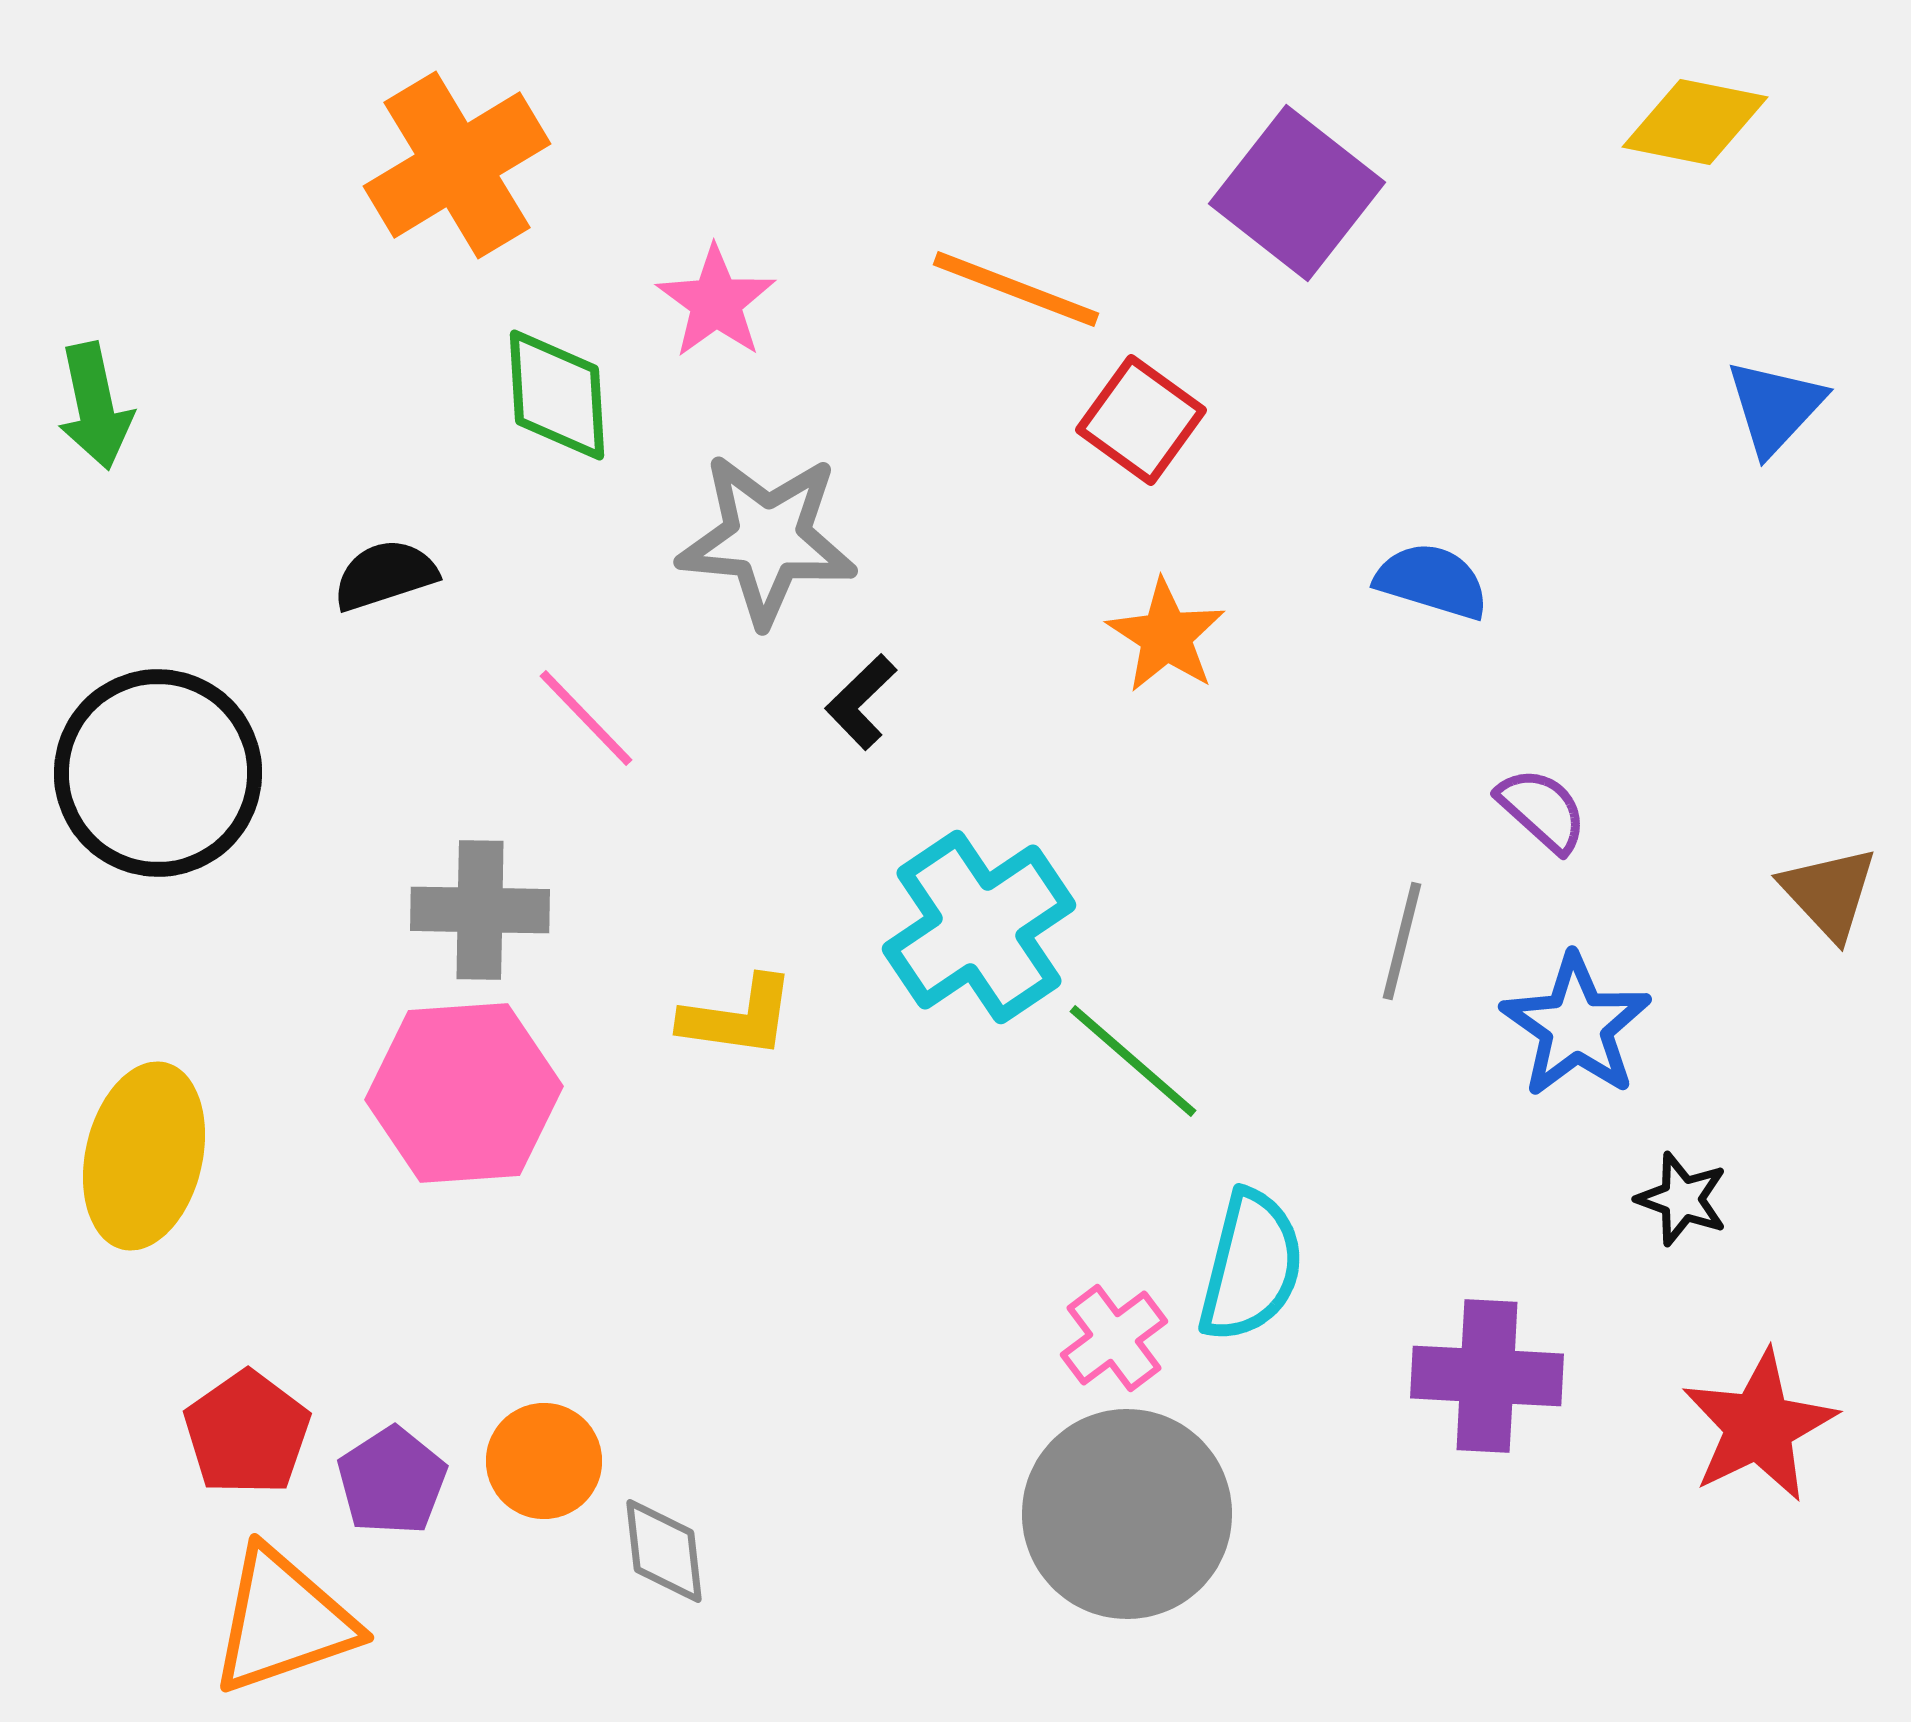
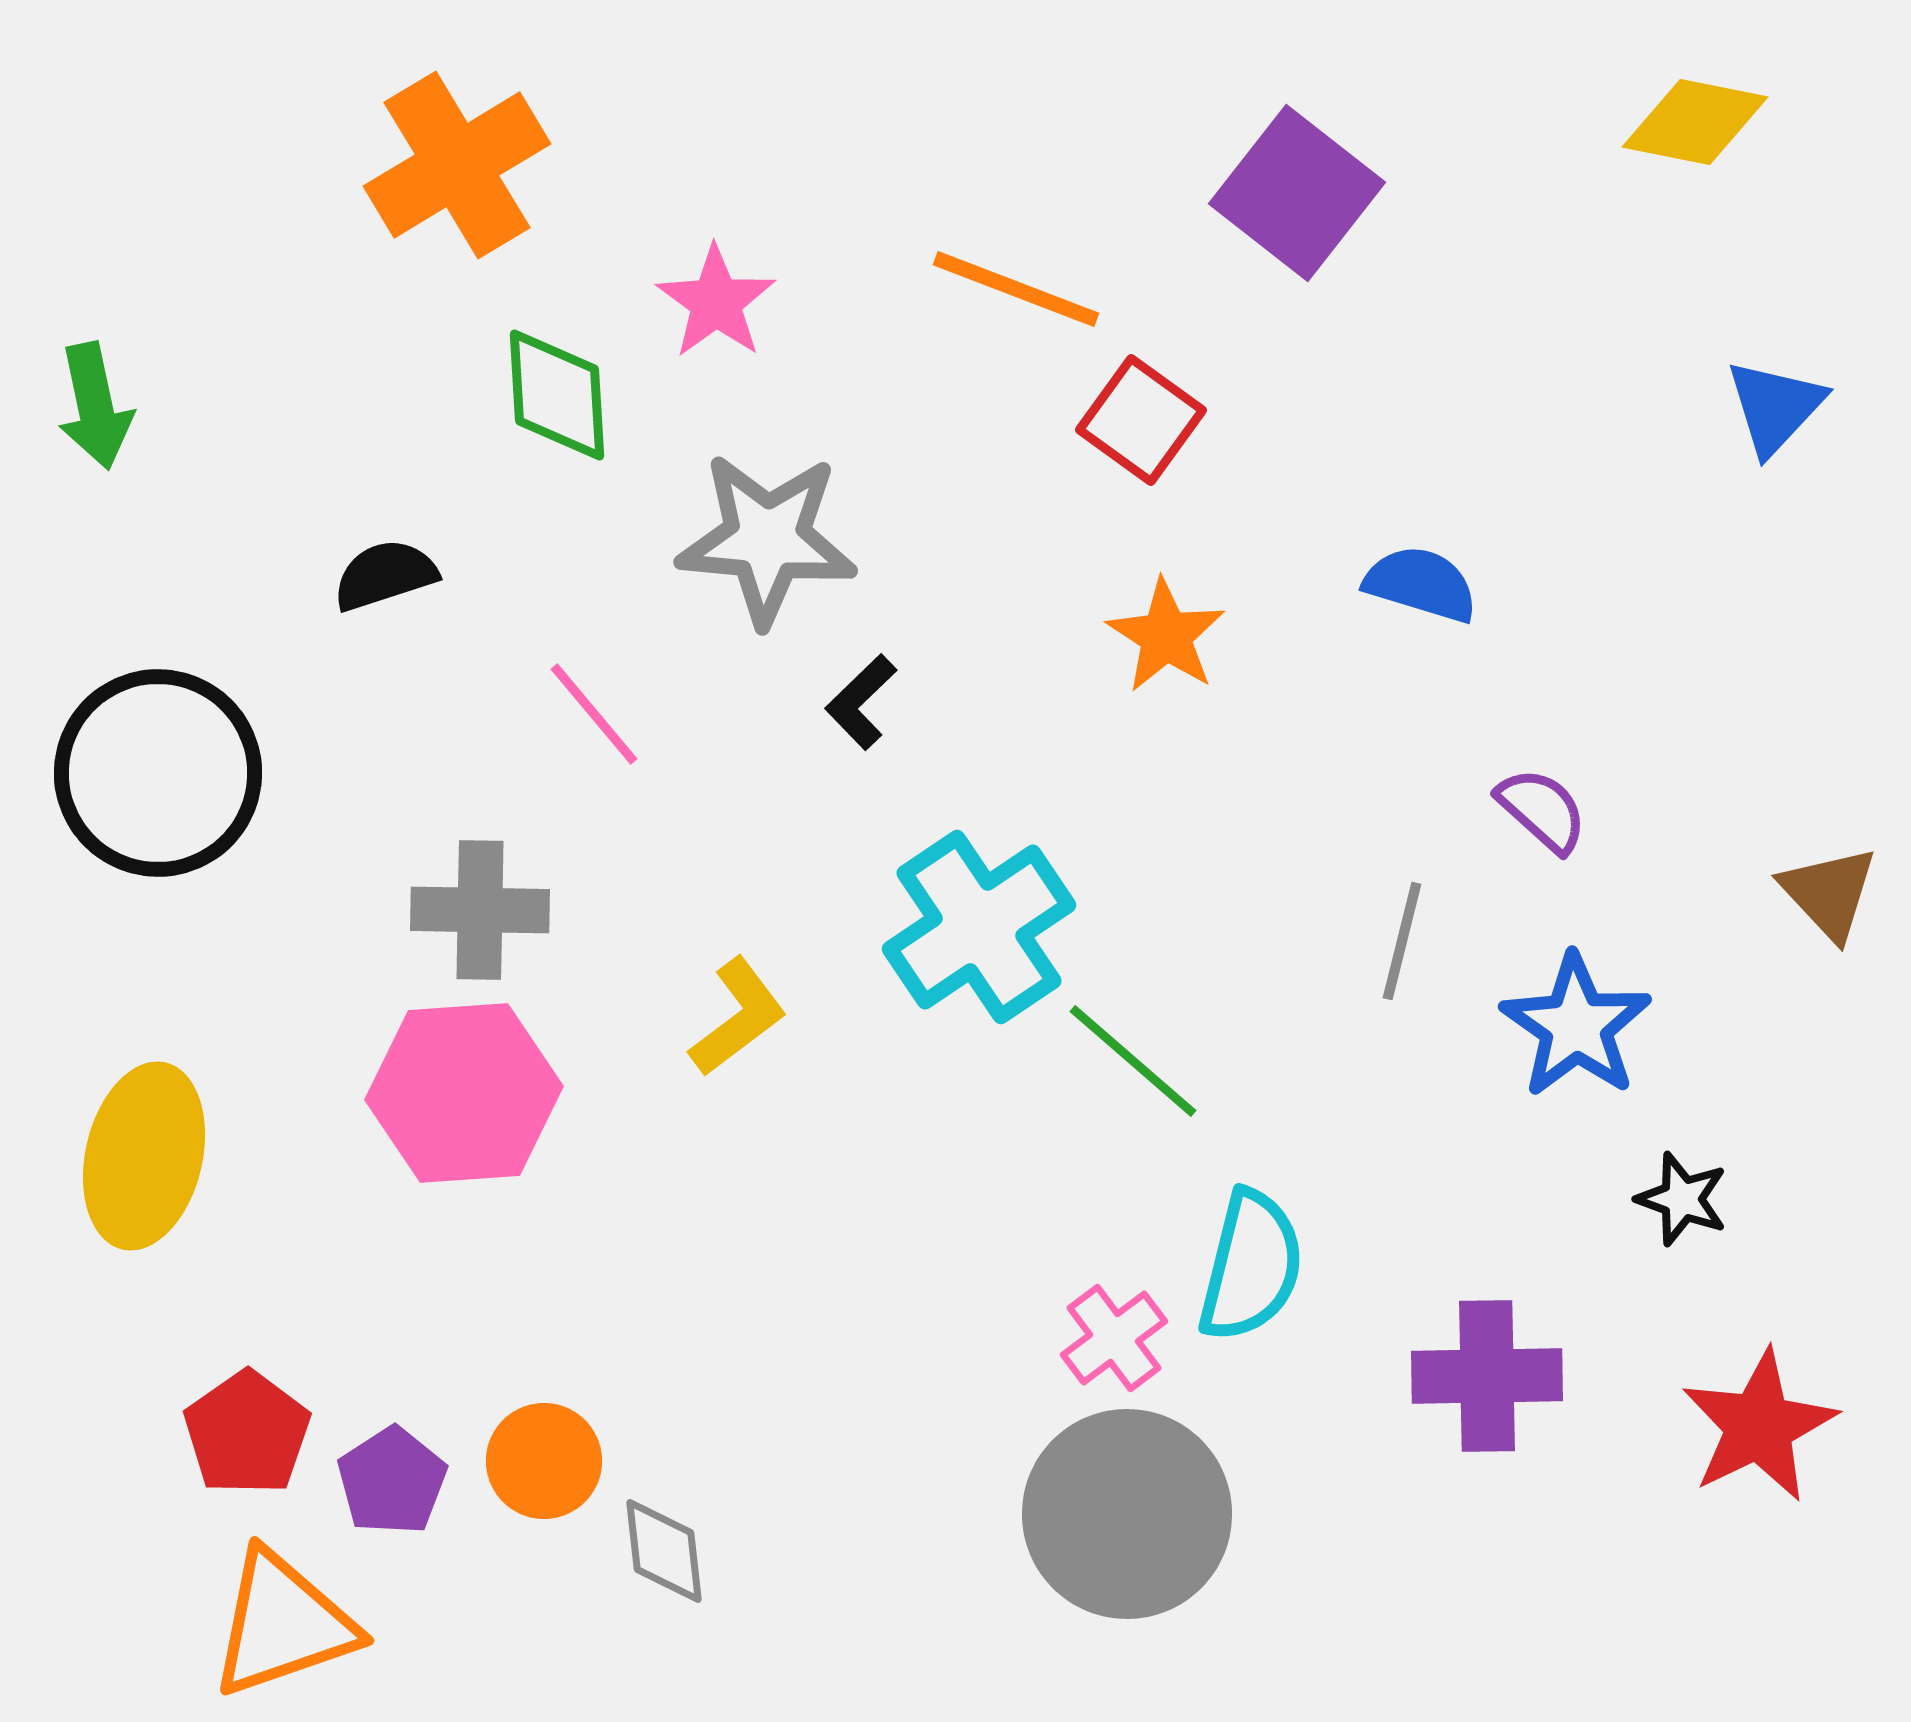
blue semicircle: moved 11 px left, 3 px down
pink line: moved 8 px right, 4 px up; rotated 4 degrees clockwise
yellow L-shape: rotated 45 degrees counterclockwise
purple cross: rotated 4 degrees counterclockwise
orange triangle: moved 3 px down
